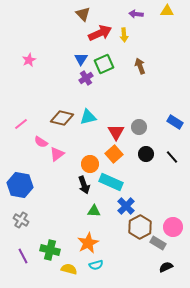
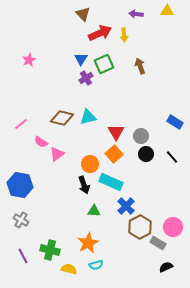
gray circle: moved 2 px right, 9 px down
